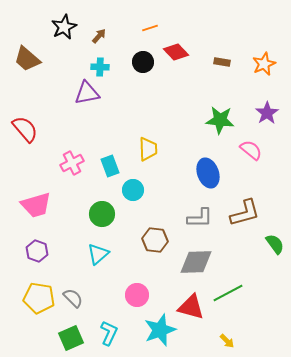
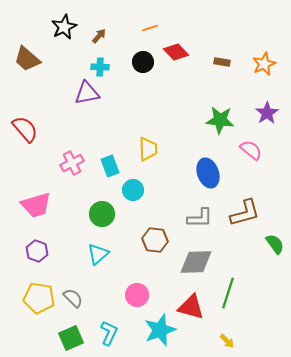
green line: rotated 44 degrees counterclockwise
